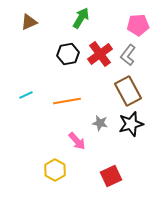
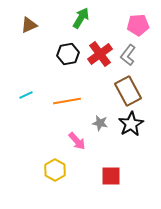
brown triangle: moved 3 px down
black star: rotated 15 degrees counterclockwise
red square: rotated 25 degrees clockwise
